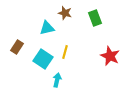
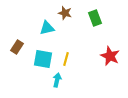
yellow line: moved 1 px right, 7 px down
cyan square: rotated 24 degrees counterclockwise
